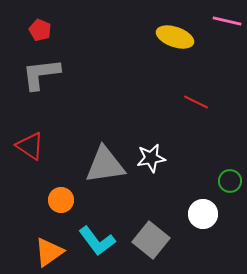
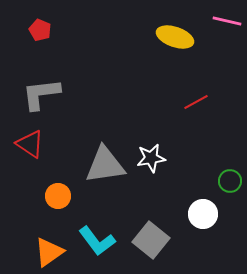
gray L-shape: moved 20 px down
red line: rotated 55 degrees counterclockwise
red triangle: moved 2 px up
orange circle: moved 3 px left, 4 px up
